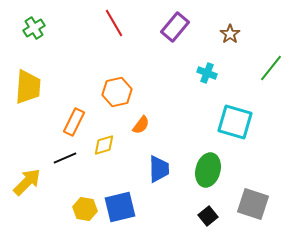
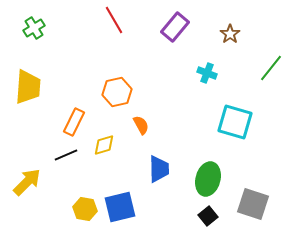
red line: moved 3 px up
orange semicircle: rotated 66 degrees counterclockwise
black line: moved 1 px right, 3 px up
green ellipse: moved 9 px down
